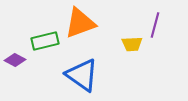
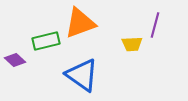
green rectangle: moved 1 px right
purple diamond: rotated 15 degrees clockwise
